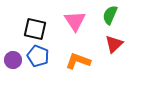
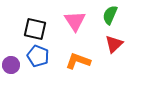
purple circle: moved 2 px left, 5 px down
